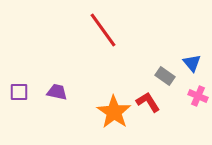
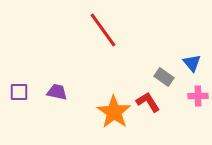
gray rectangle: moved 1 px left, 1 px down
pink cross: rotated 24 degrees counterclockwise
